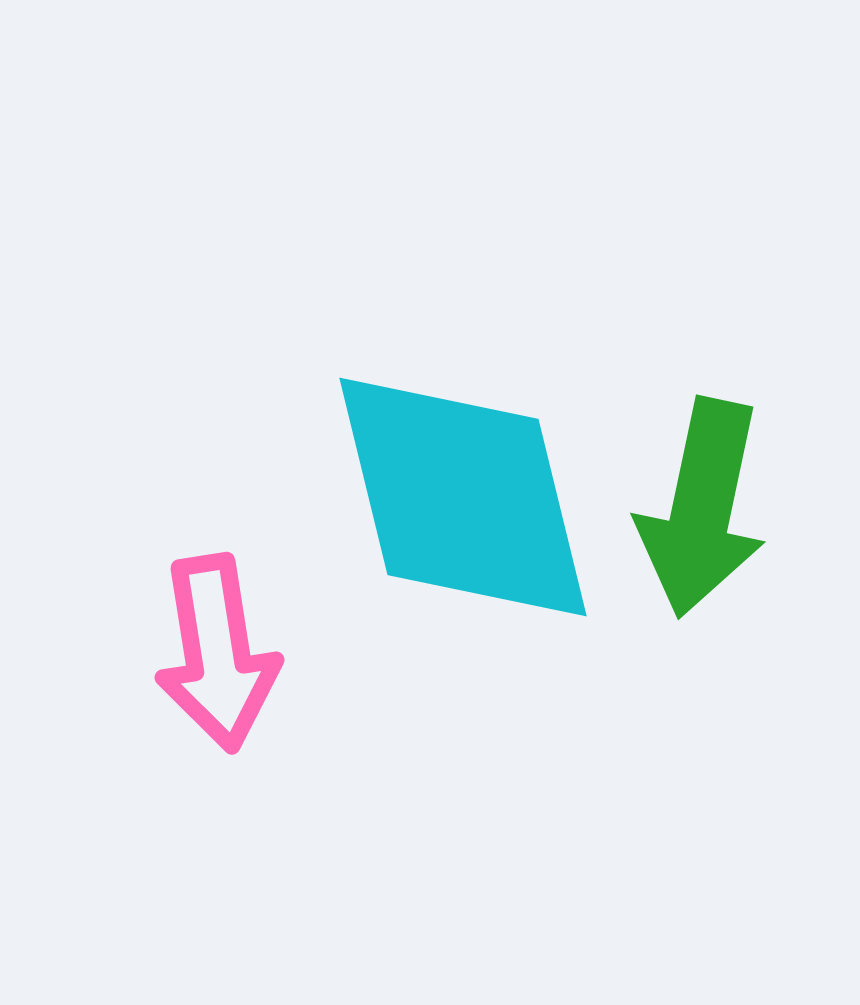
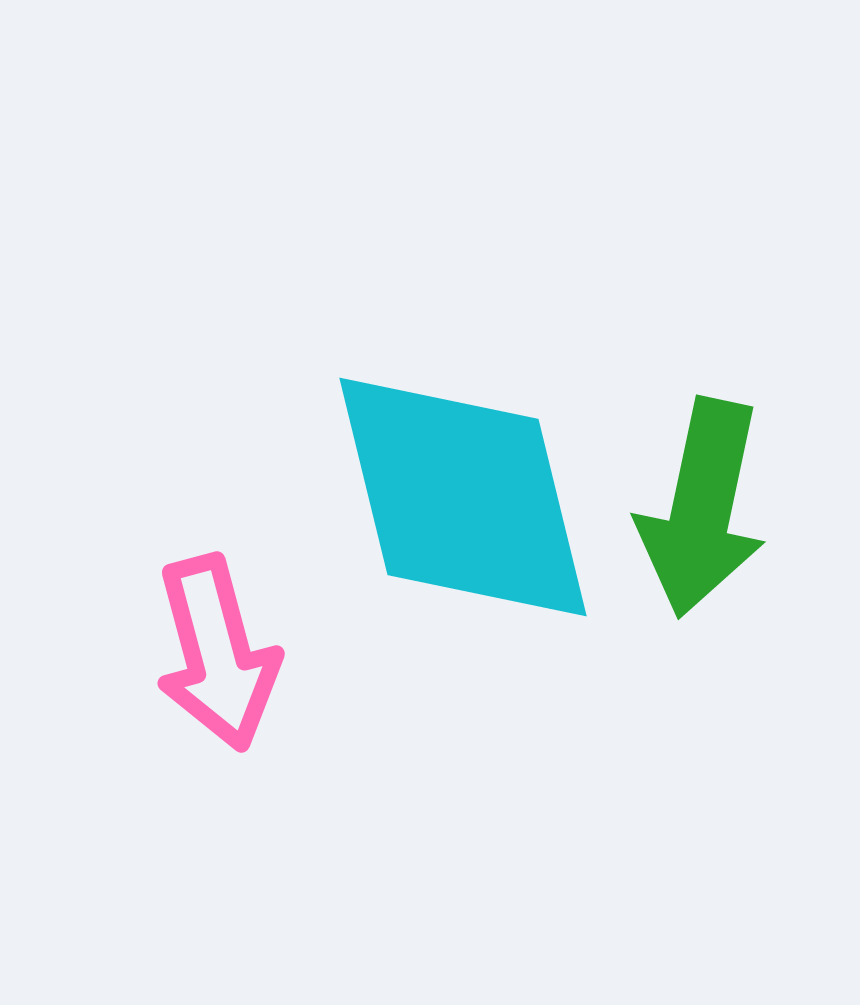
pink arrow: rotated 6 degrees counterclockwise
